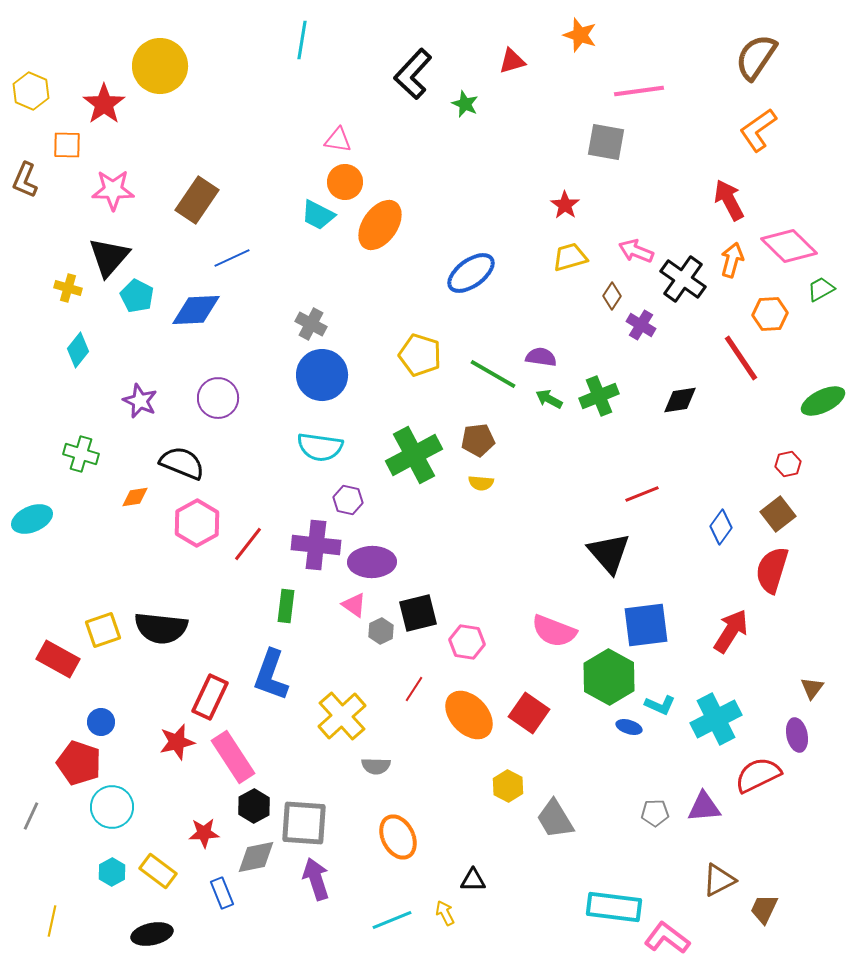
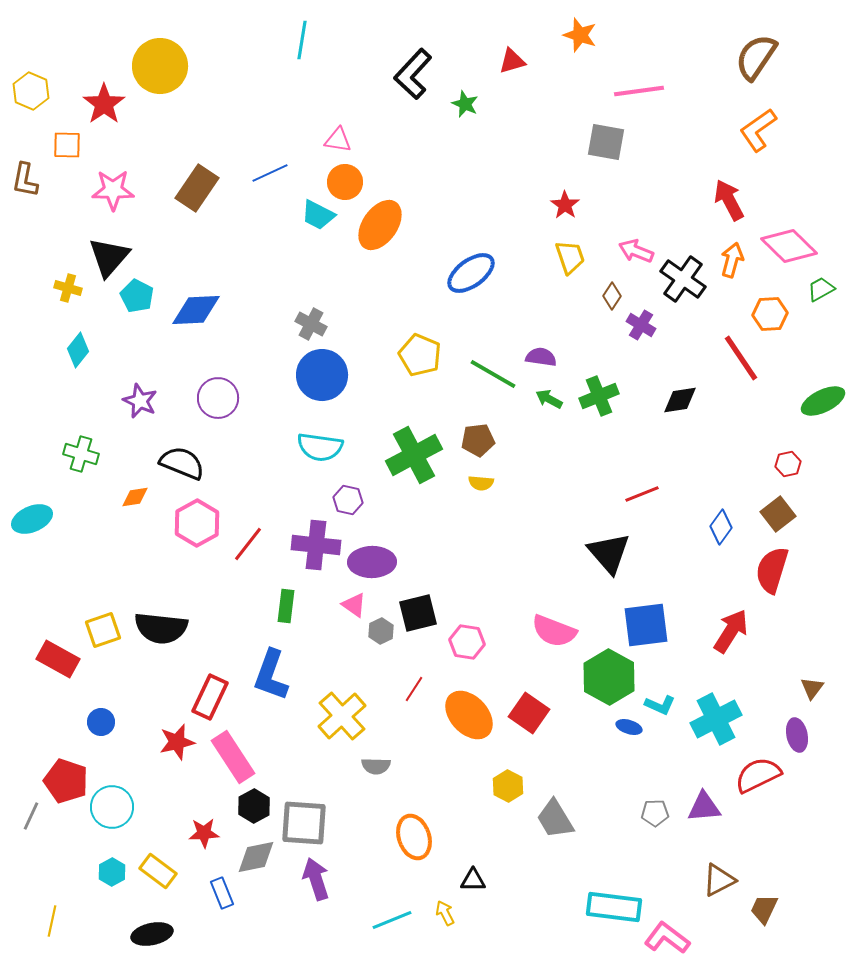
brown L-shape at (25, 180): rotated 12 degrees counterclockwise
brown rectangle at (197, 200): moved 12 px up
yellow trapezoid at (570, 257): rotated 87 degrees clockwise
blue line at (232, 258): moved 38 px right, 85 px up
yellow pentagon at (420, 355): rotated 6 degrees clockwise
red pentagon at (79, 763): moved 13 px left, 18 px down
orange ellipse at (398, 837): moved 16 px right; rotated 9 degrees clockwise
